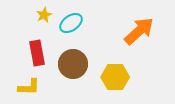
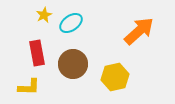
yellow hexagon: rotated 12 degrees counterclockwise
